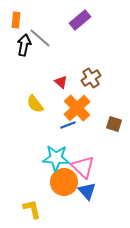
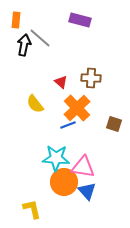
purple rectangle: rotated 55 degrees clockwise
brown cross: rotated 36 degrees clockwise
pink triangle: rotated 35 degrees counterclockwise
